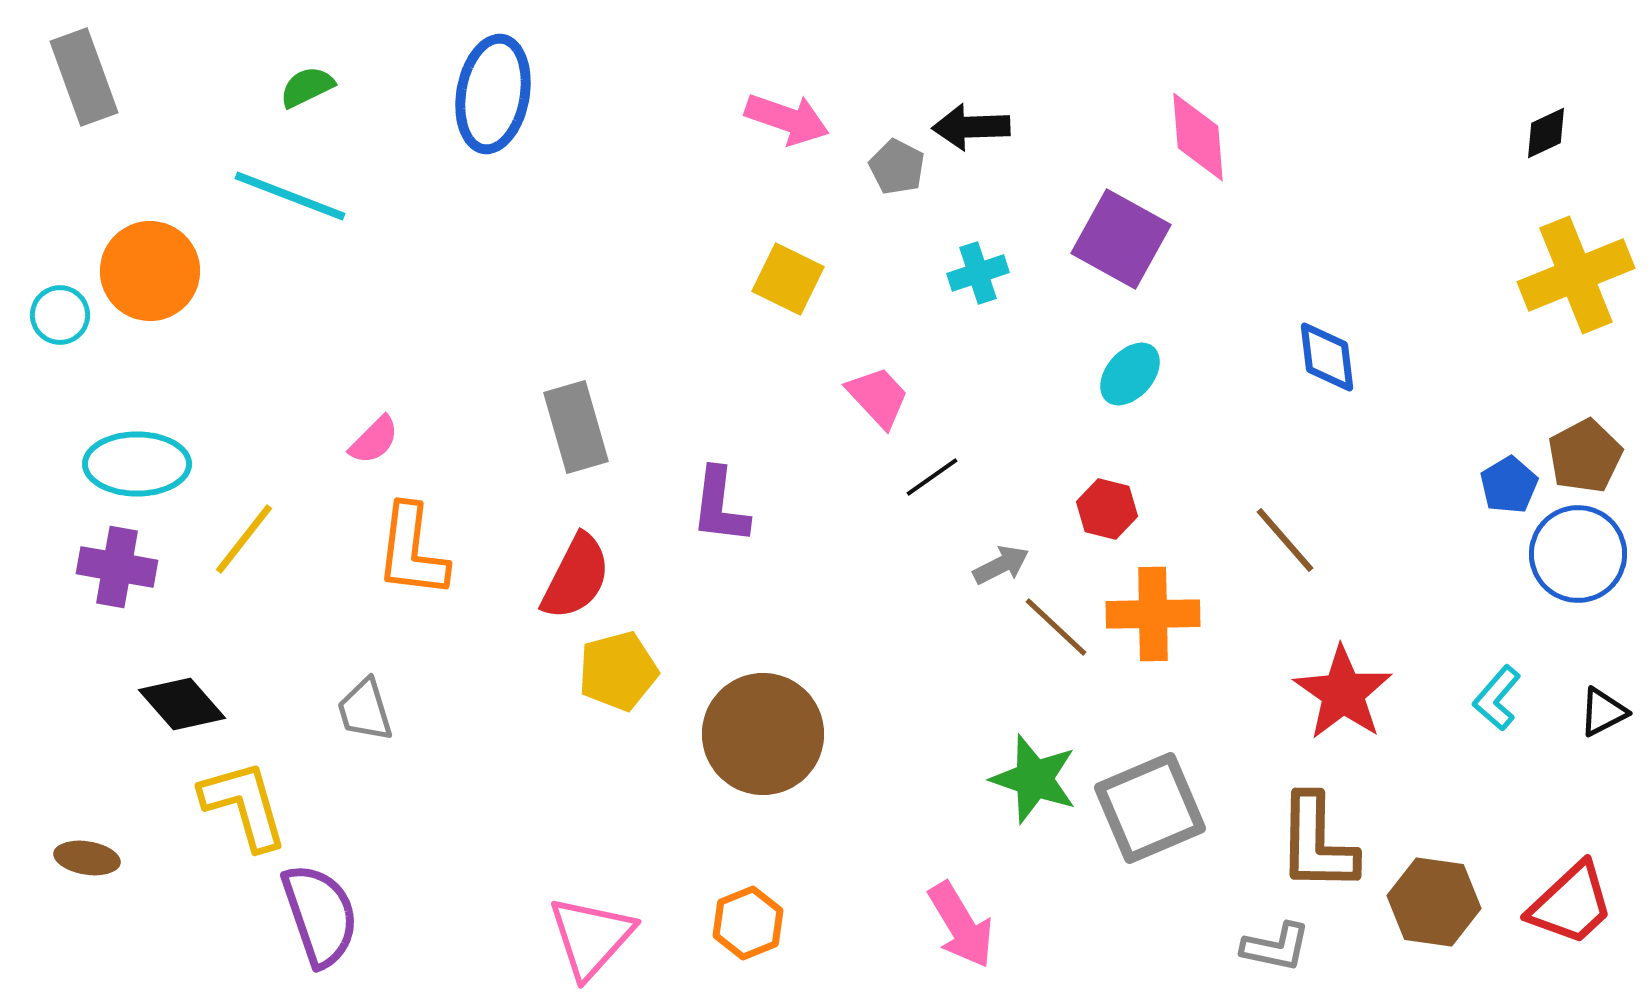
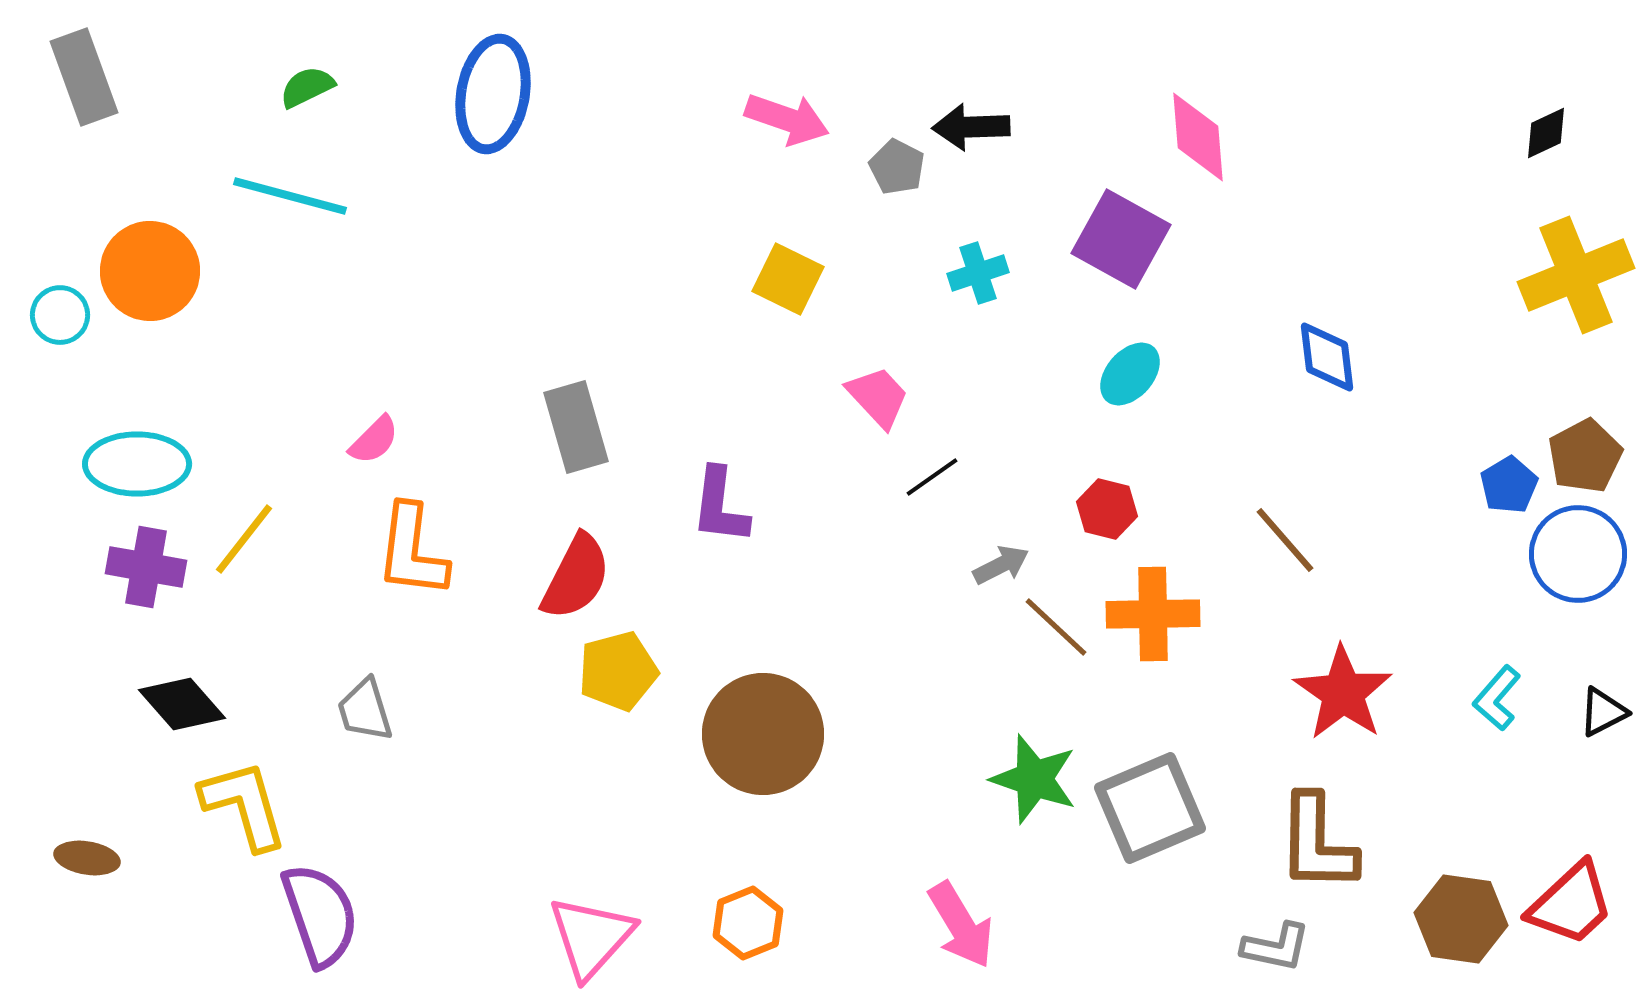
cyan line at (290, 196): rotated 6 degrees counterclockwise
purple cross at (117, 567): moved 29 px right
brown hexagon at (1434, 902): moved 27 px right, 17 px down
